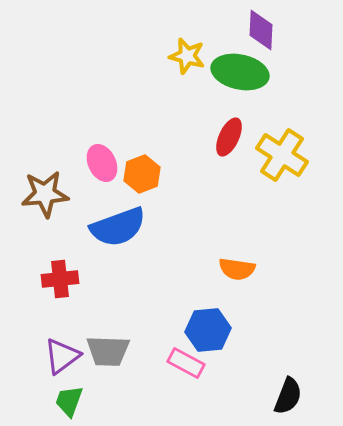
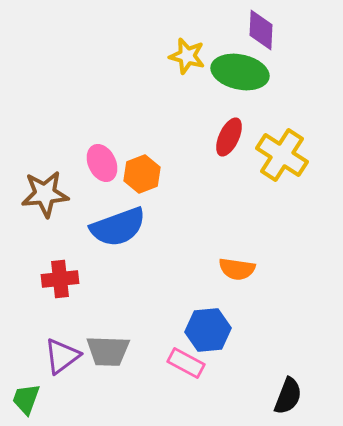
green trapezoid: moved 43 px left, 2 px up
